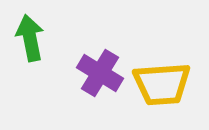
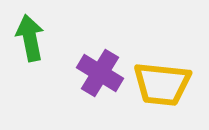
yellow trapezoid: rotated 10 degrees clockwise
